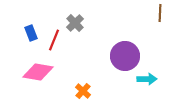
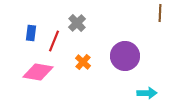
gray cross: moved 2 px right
blue rectangle: rotated 28 degrees clockwise
red line: moved 1 px down
cyan arrow: moved 14 px down
orange cross: moved 29 px up
